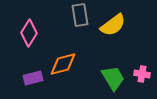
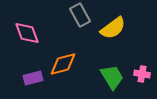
gray rectangle: rotated 20 degrees counterclockwise
yellow semicircle: moved 3 px down
pink diamond: moved 2 px left; rotated 52 degrees counterclockwise
green trapezoid: moved 1 px left, 1 px up
